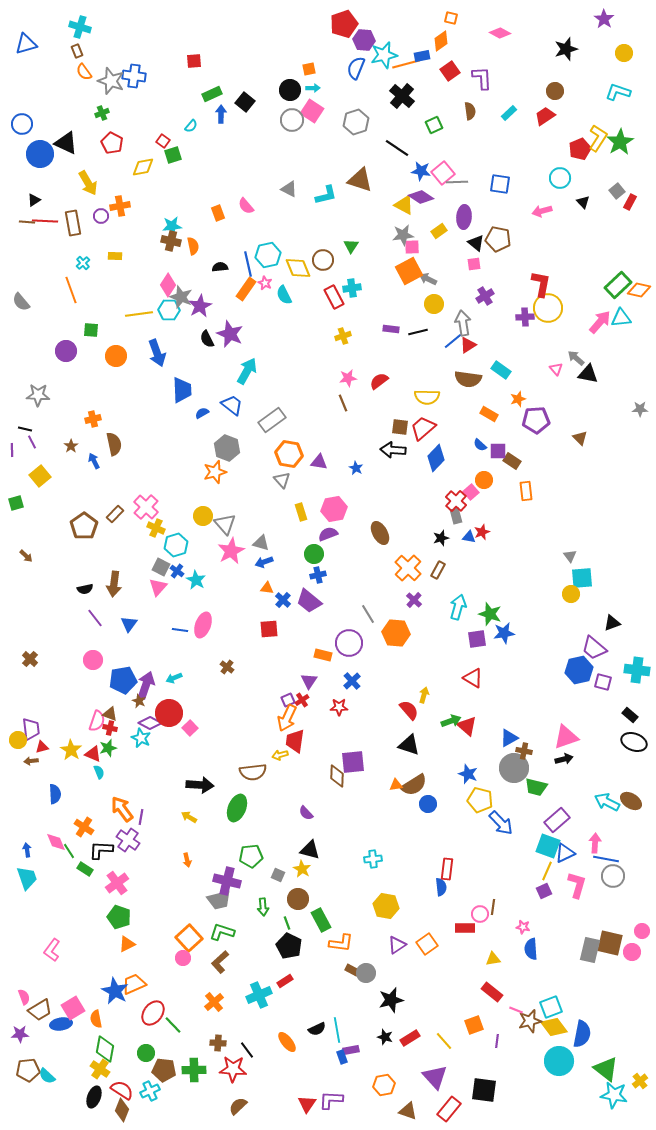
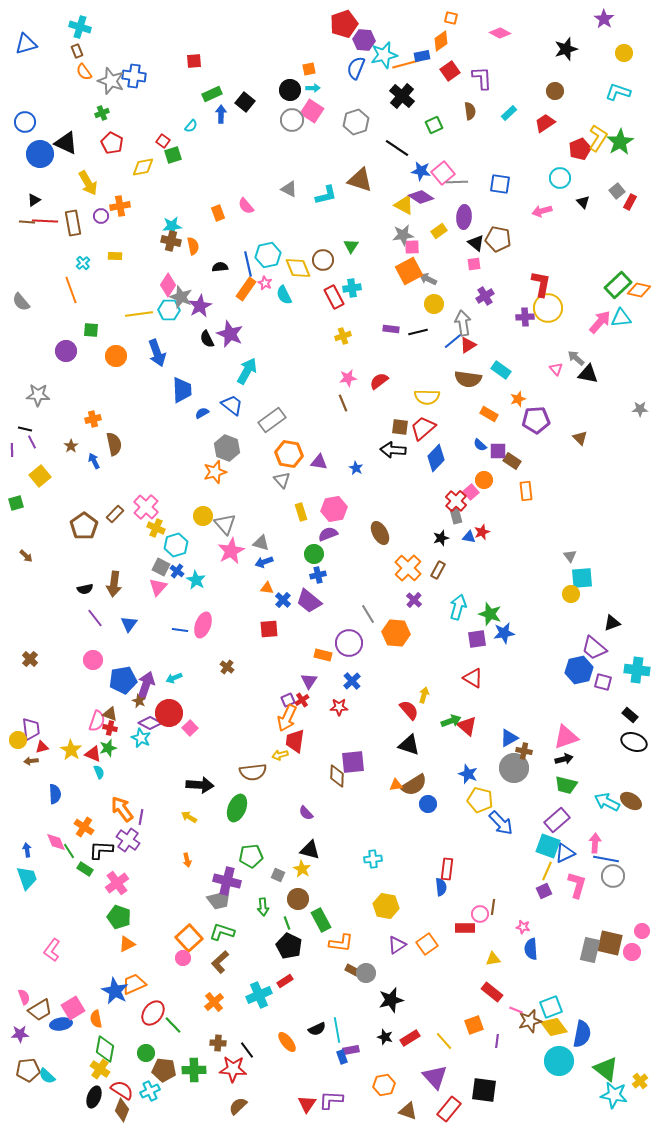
red trapezoid at (545, 116): moved 7 px down
blue circle at (22, 124): moved 3 px right, 2 px up
green trapezoid at (536, 787): moved 30 px right, 2 px up
